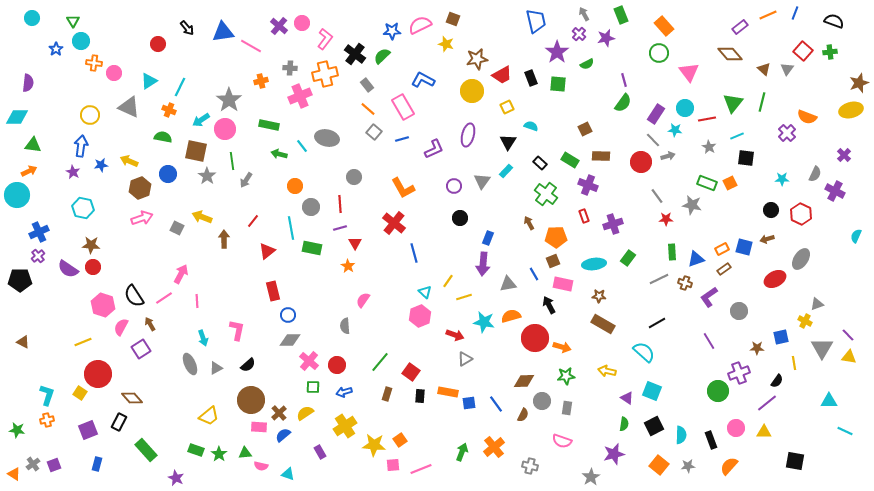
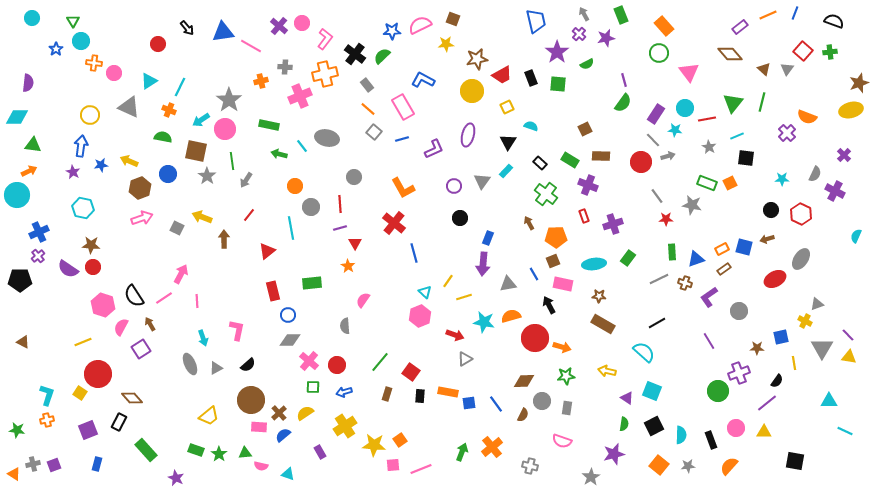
yellow star at (446, 44): rotated 21 degrees counterclockwise
gray cross at (290, 68): moved 5 px left, 1 px up
red line at (253, 221): moved 4 px left, 6 px up
green rectangle at (312, 248): moved 35 px down; rotated 18 degrees counterclockwise
orange cross at (494, 447): moved 2 px left
gray cross at (33, 464): rotated 24 degrees clockwise
